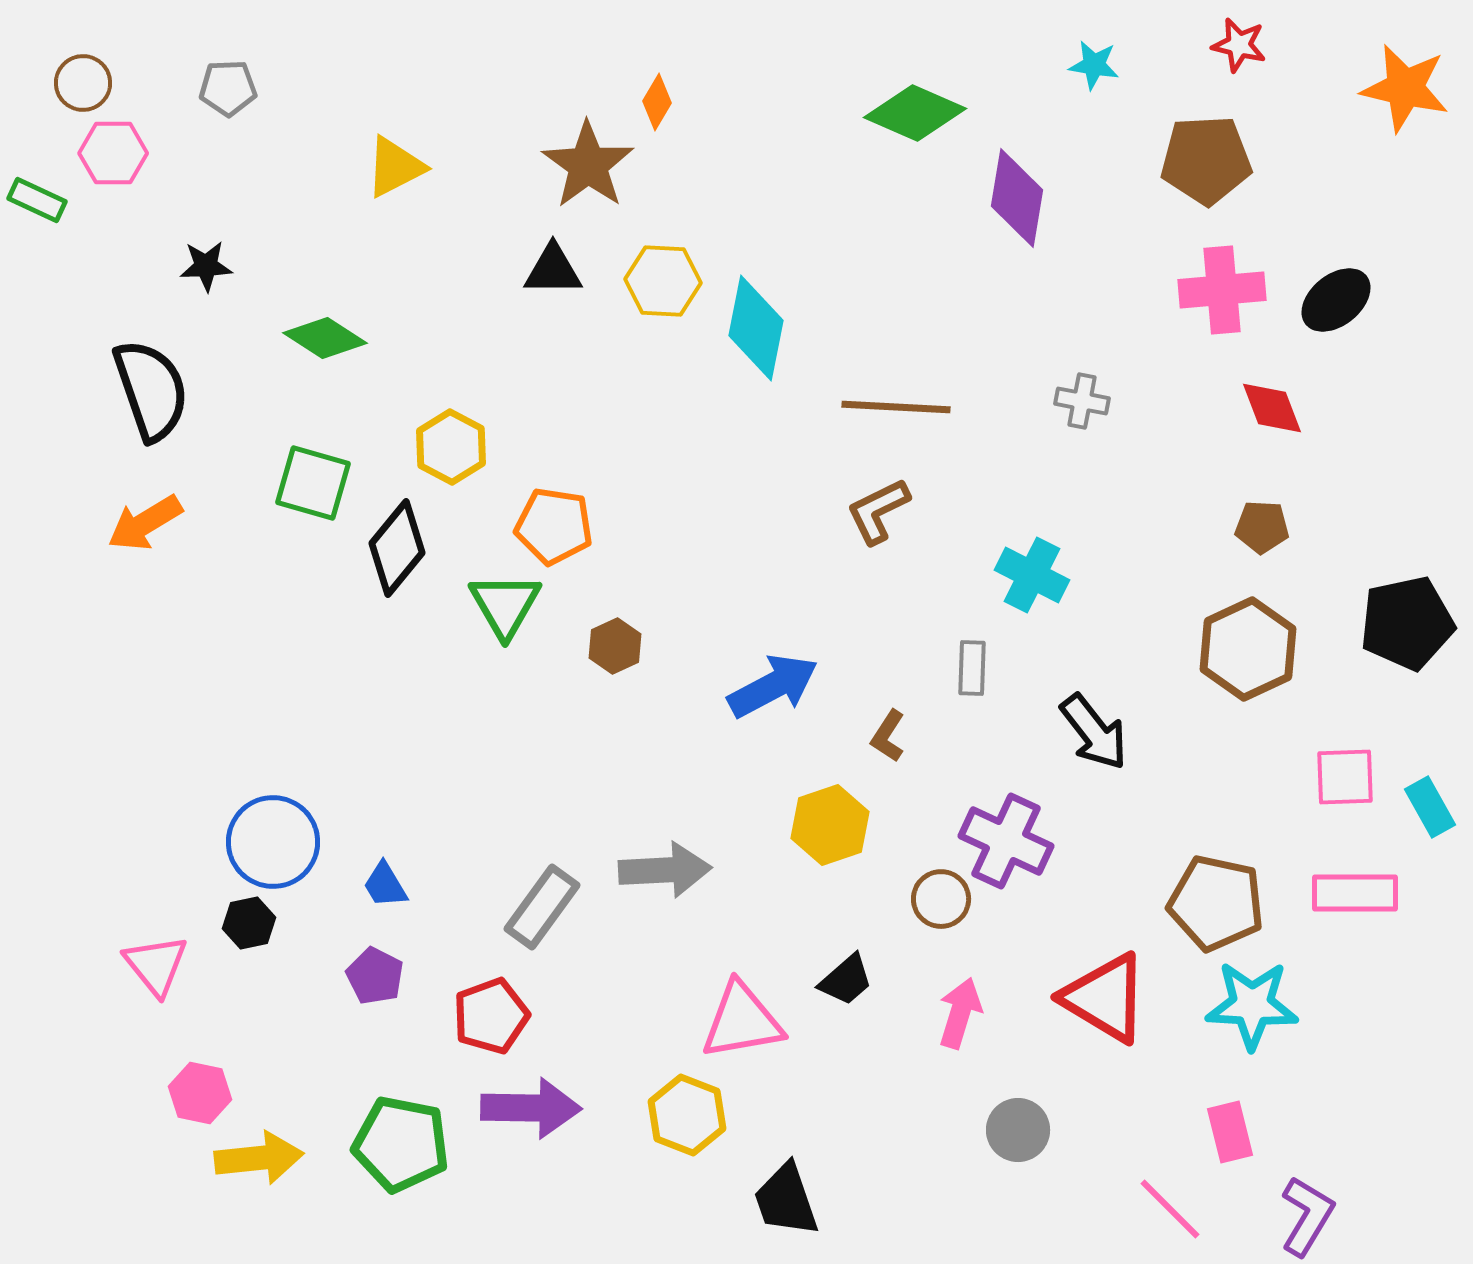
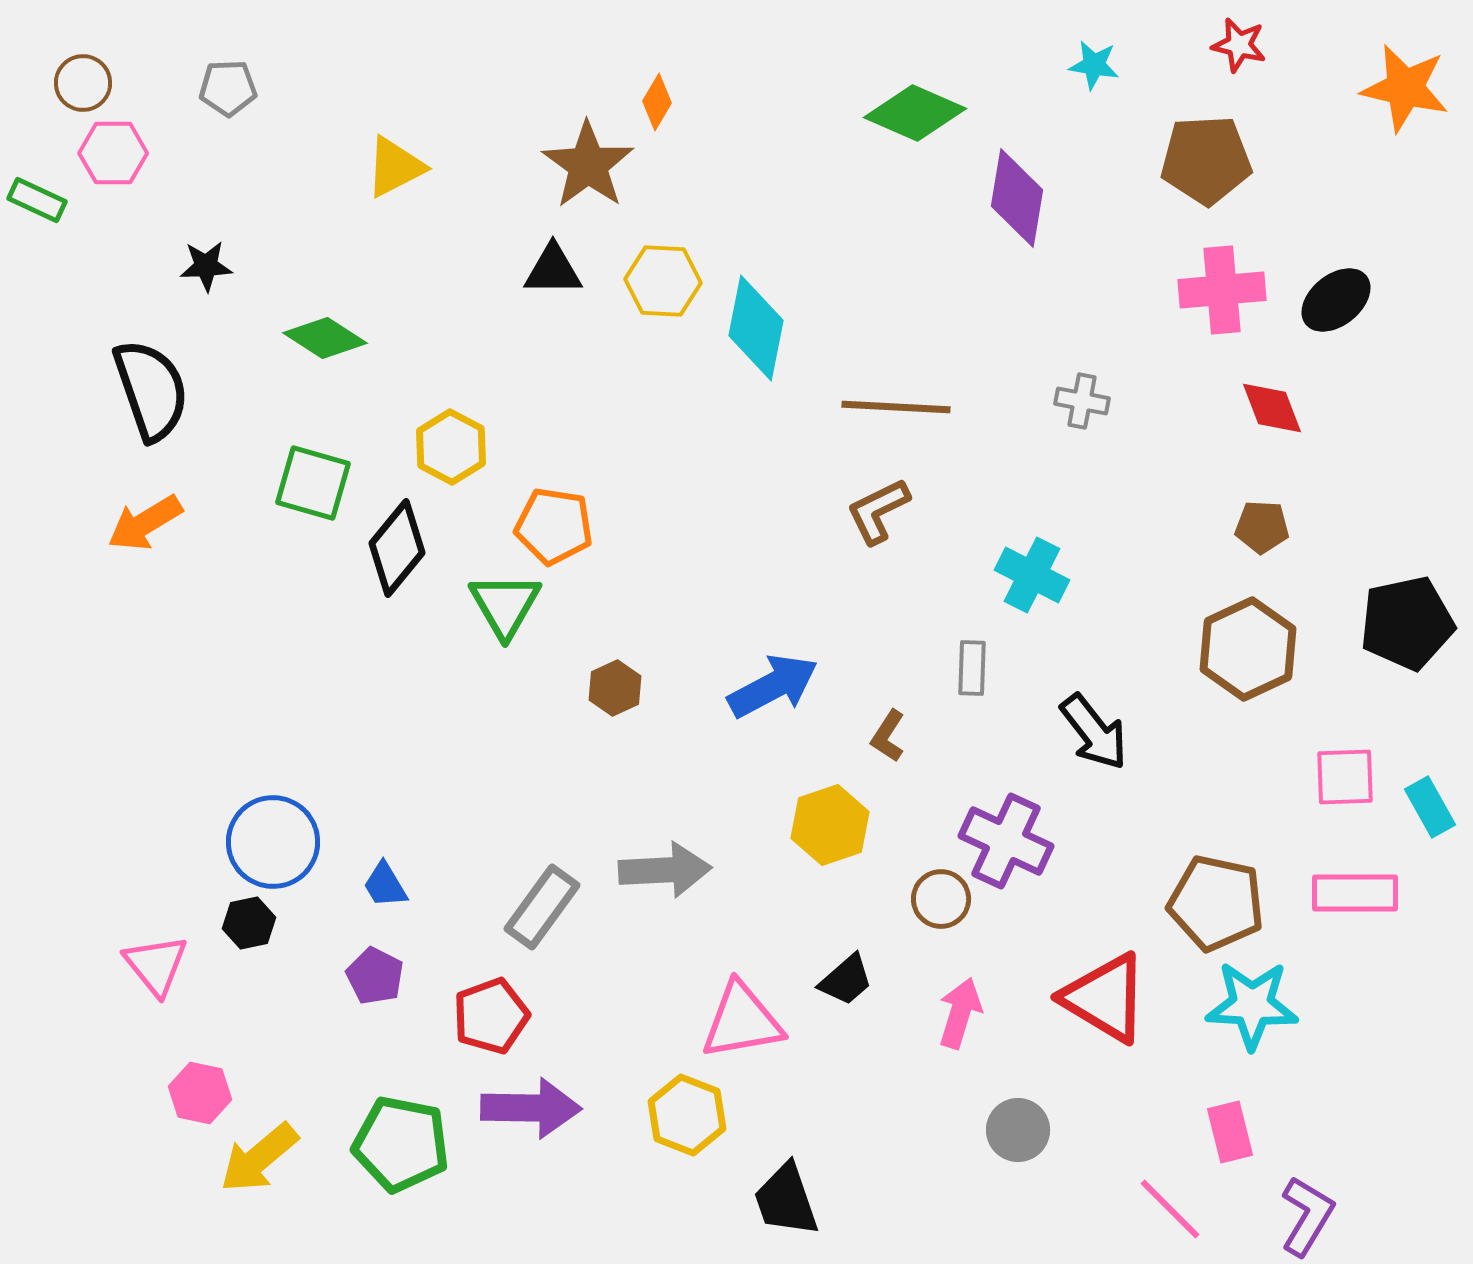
brown hexagon at (615, 646): moved 42 px down
yellow arrow at (259, 1158): rotated 146 degrees clockwise
